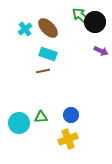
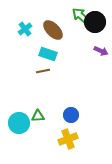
brown ellipse: moved 5 px right, 2 px down
green triangle: moved 3 px left, 1 px up
